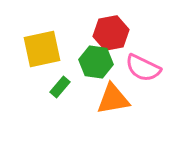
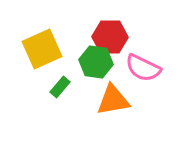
red hexagon: moved 1 px left, 4 px down; rotated 12 degrees clockwise
yellow square: rotated 12 degrees counterclockwise
orange triangle: moved 1 px down
